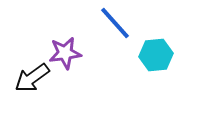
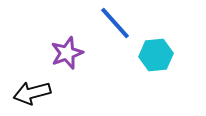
purple star: moved 2 px right; rotated 12 degrees counterclockwise
black arrow: moved 15 px down; rotated 21 degrees clockwise
